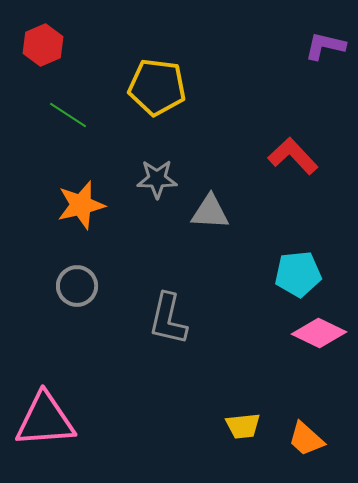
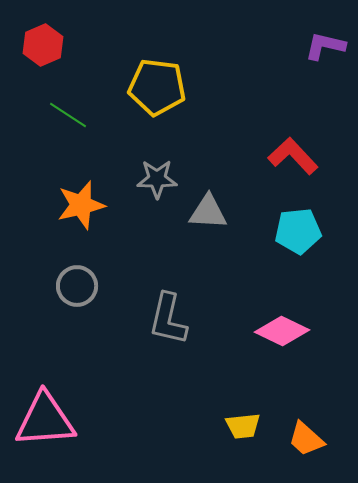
gray triangle: moved 2 px left
cyan pentagon: moved 43 px up
pink diamond: moved 37 px left, 2 px up
